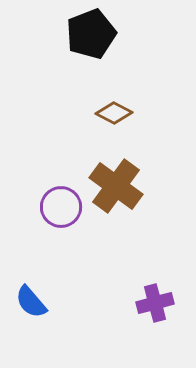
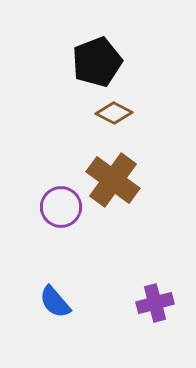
black pentagon: moved 6 px right, 28 px down
brown cross: moved 3 px left, 6 px up
blue semicircle: moved 24 px right
